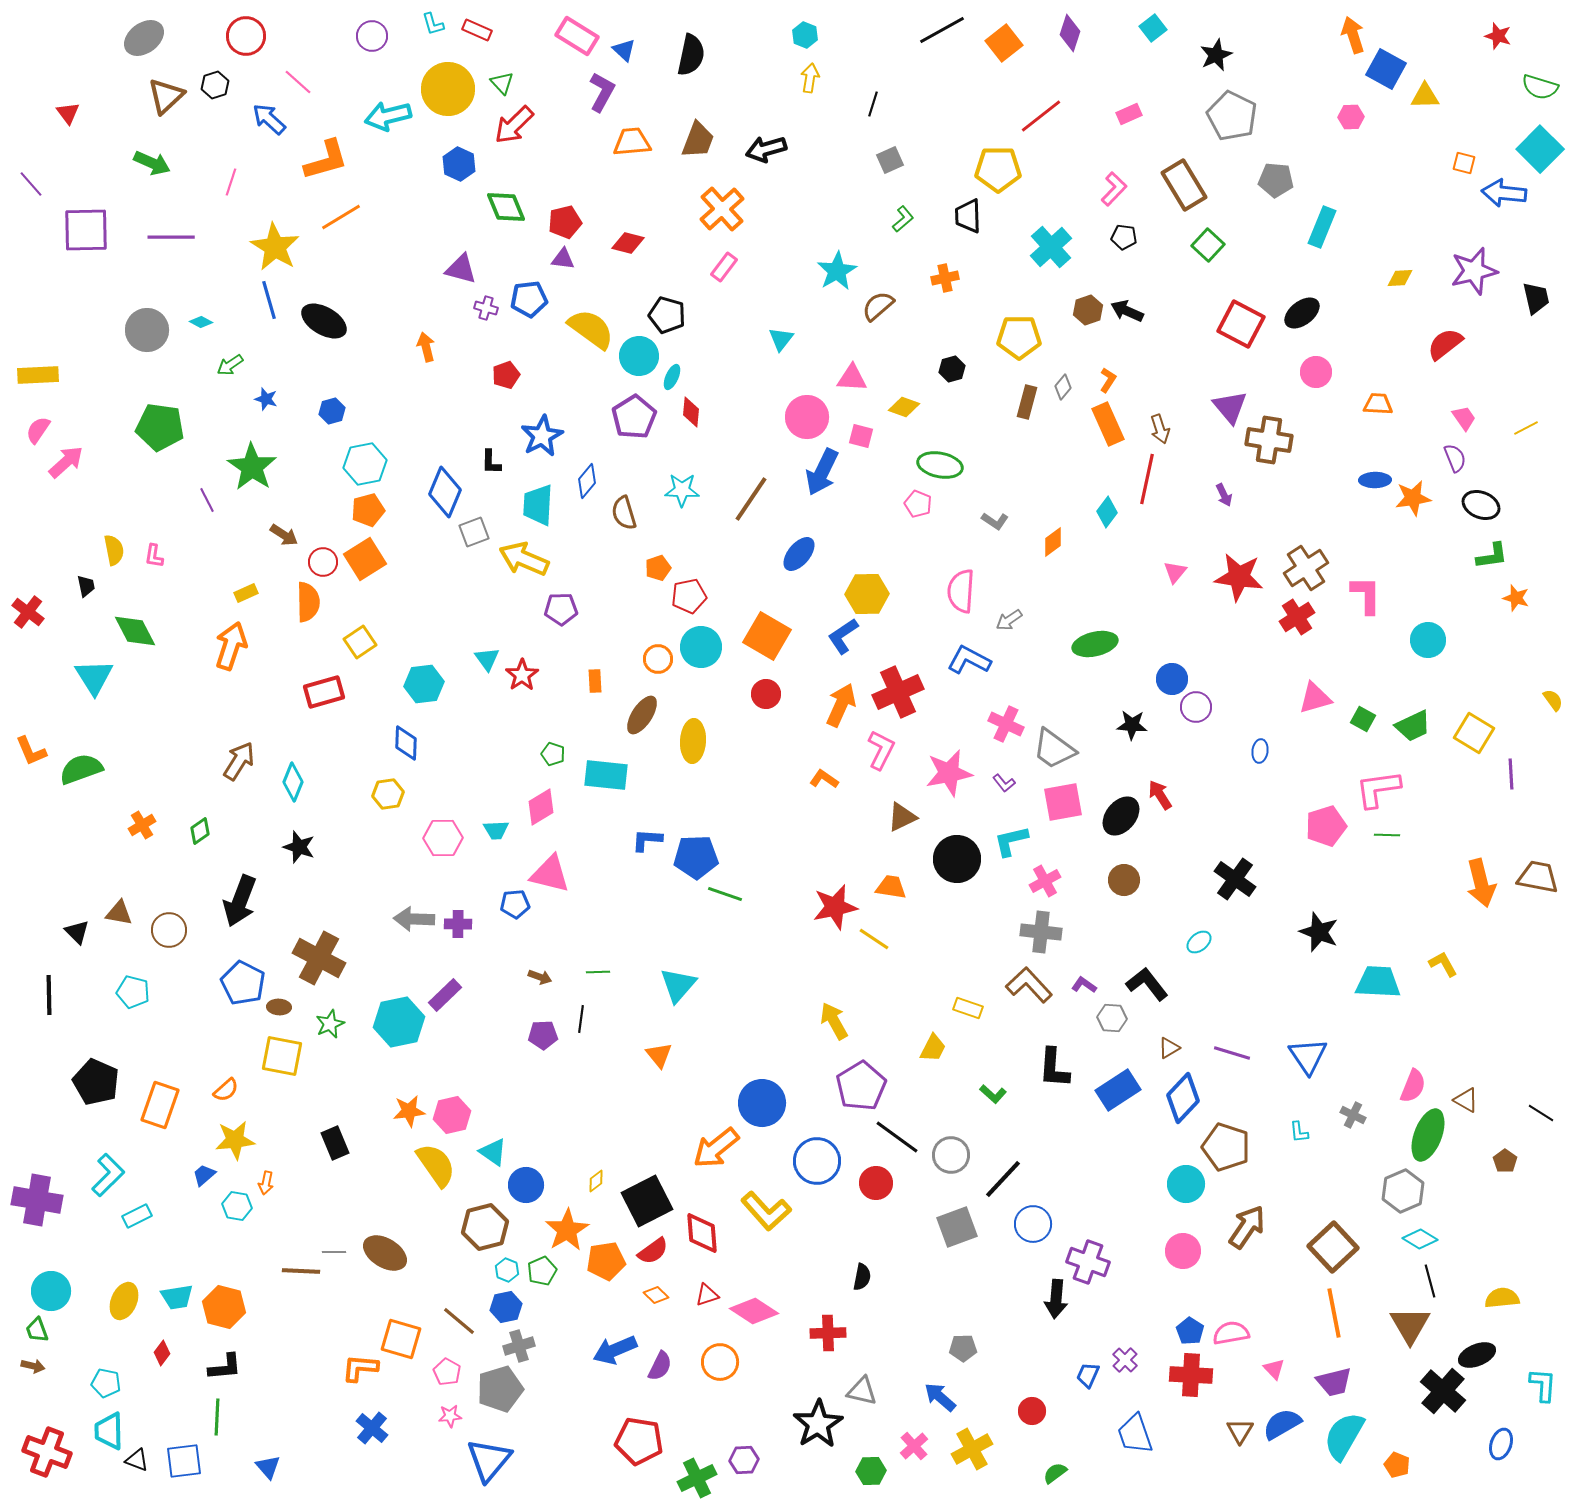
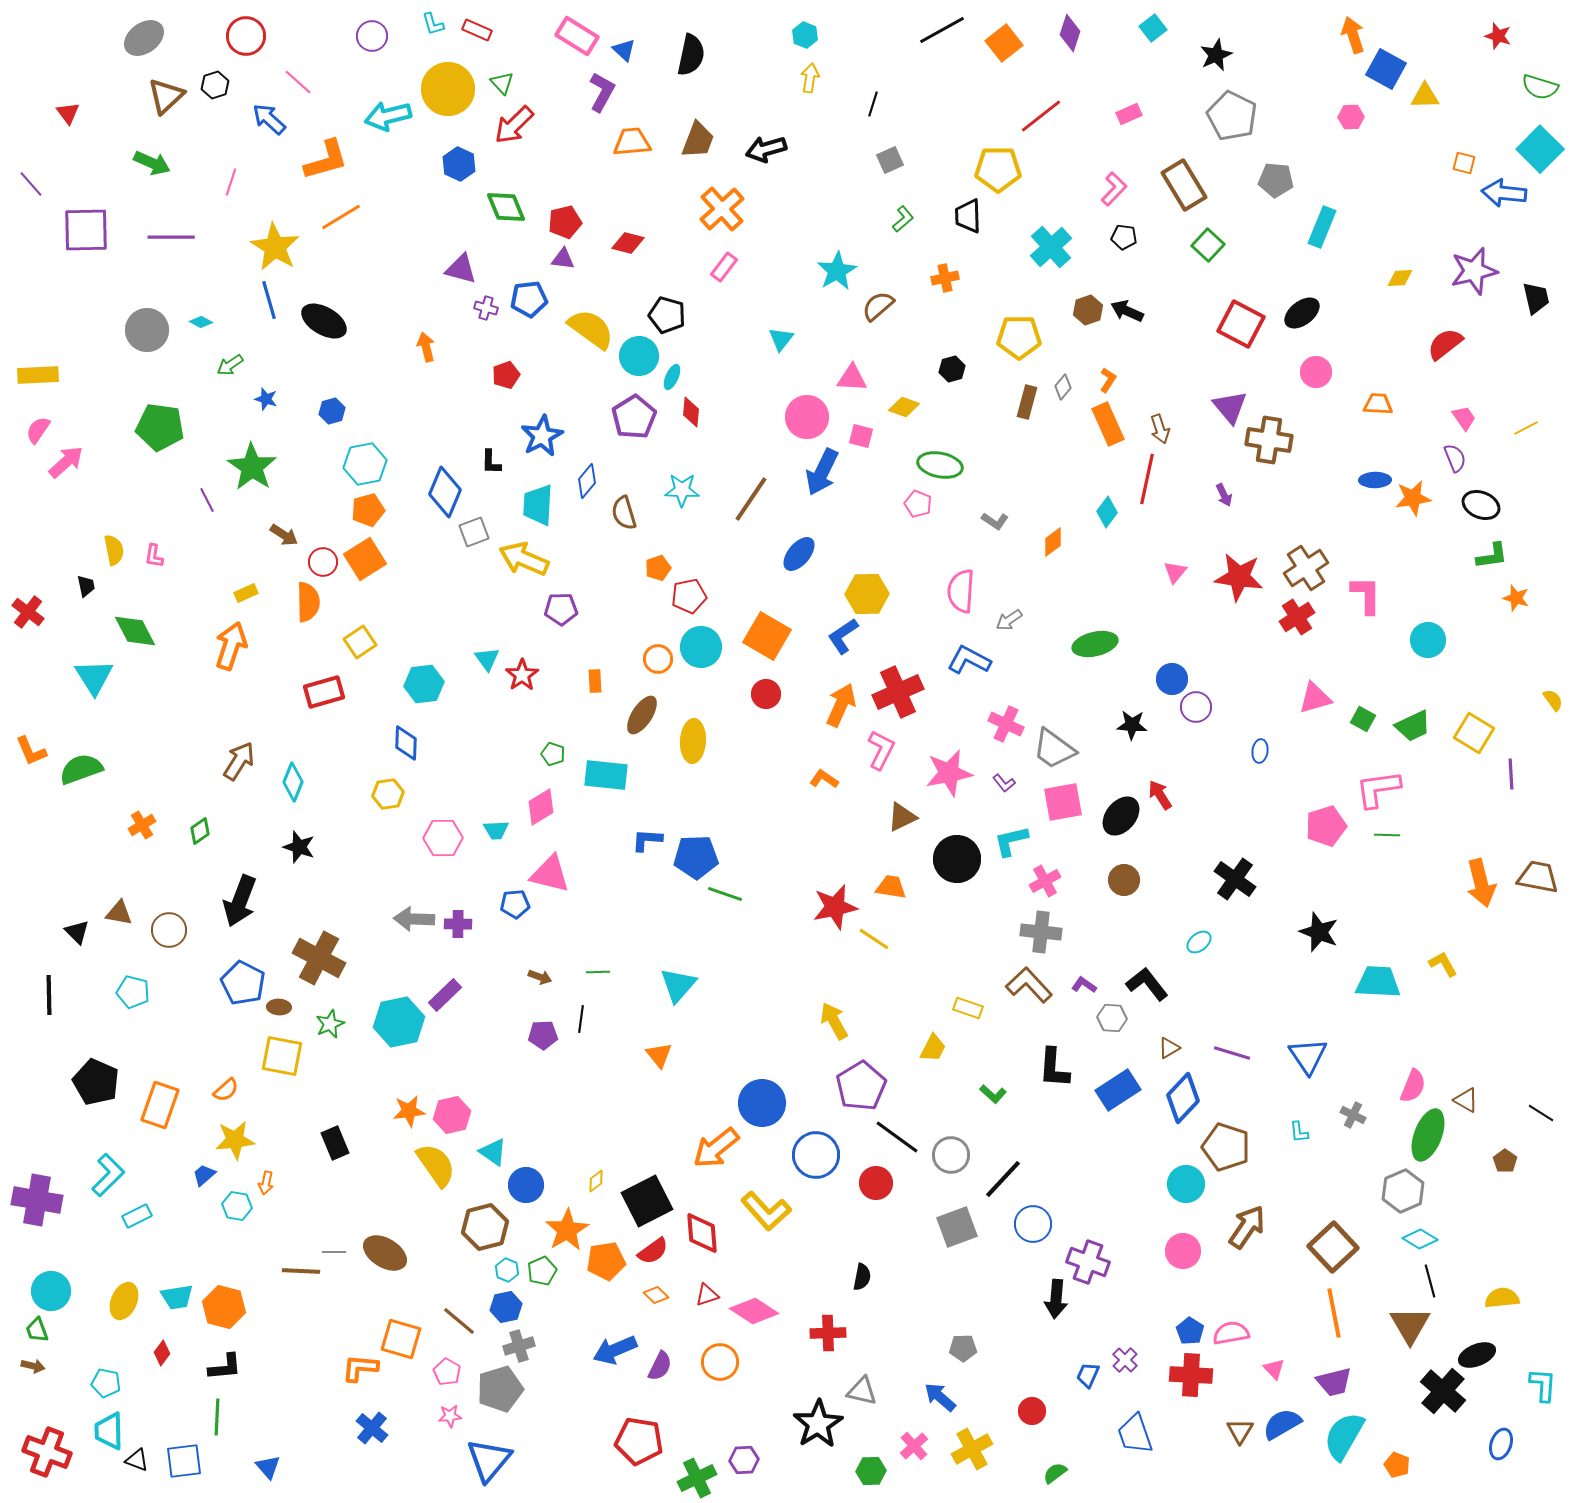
blue circle at (817, 1161): moved 1 px left, 6 px up
